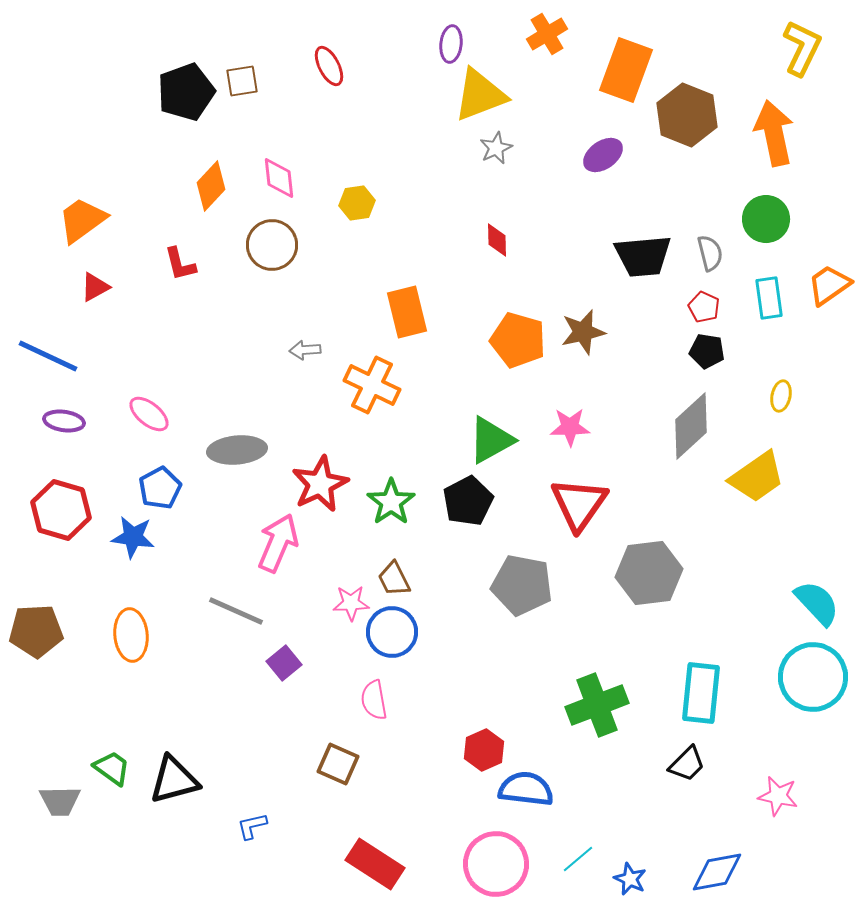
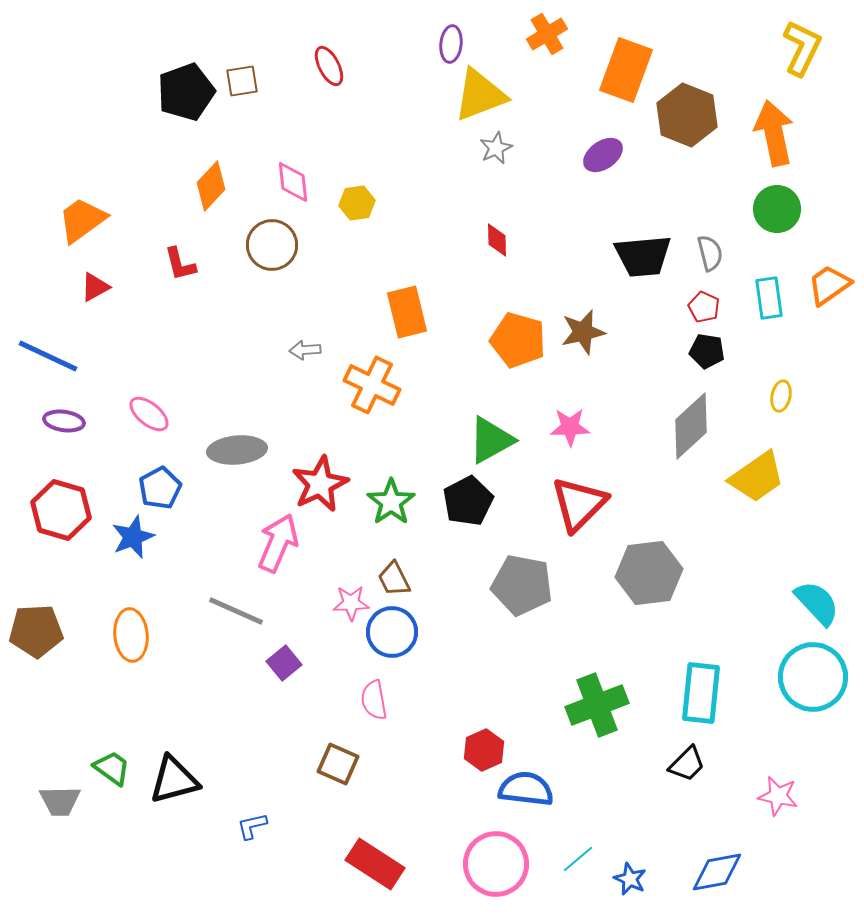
pink diamond at (279, 178): moved 14 px right, 4 px down
green circle at (766, 219): moved 11 px right, 10 px up
red triangle at (579, 504): rotated 10 degrees clockwise
blue star at (133, 537): rotated 30 degrees counterclockwise
